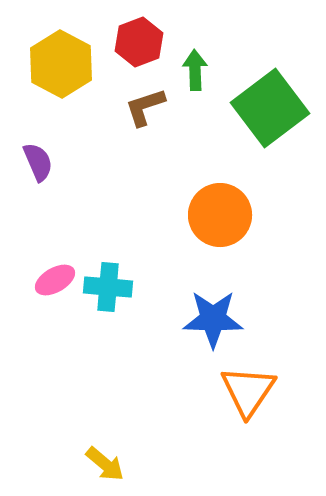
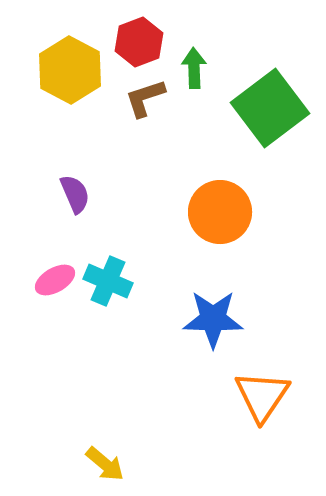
yellow hexagon: moved 9 px right, 6 px down
green arrow: moved 1 px left, 2 px up
brown L-shape: moved 9 px up
purple semicircle: moved 37 px right, 32 px down
orange circle: moved 3 px up
cyan cross: moved 6 px up; rotated 18 degrees clockwise
orange triangle: moved 14 px right, 5 px down
